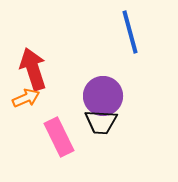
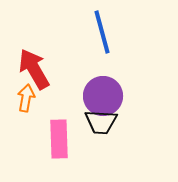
blue line: moved 28 px left
red arrow: moved 1 px right; rotated 12 degrees counterclockwise
orange arrow: rotated 56 degrees counterclockwise
pink rectangle: moved 2 px down; rotated 24 degrees clockwise
